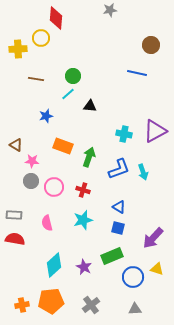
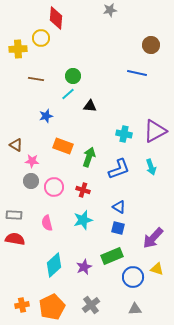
cyan arrow: moved 8 px right, 5 px up
purple star: rotated 21 degrees clockwise
orange pentagon: moved 1 px right, 6 px down; rotated 20 degrees counterclockwise
